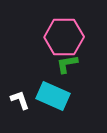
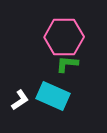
green L-shape: rotated 15 degrees clockwise
white L-shape: rotated 75 degrees clockwise
